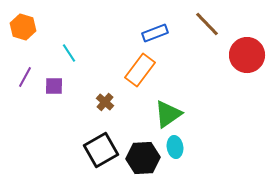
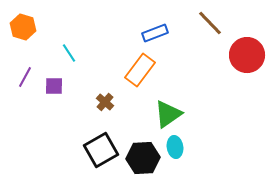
brown line: moved 3 px right, 1 px up
